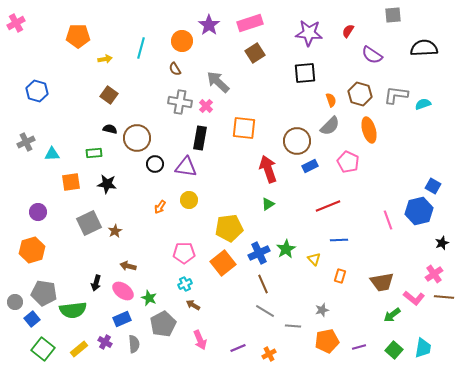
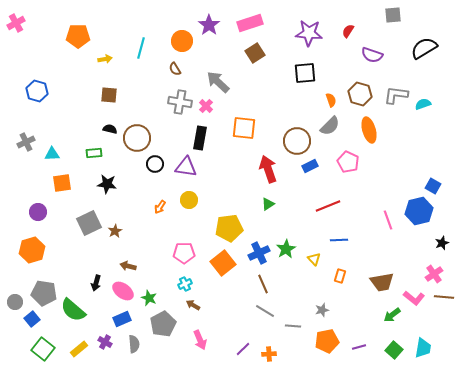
black semicircle at (424, 48): rotated 28 degrees counterclockwise
purple semicircle at (372, 55): rotated 15 degrees counterclockwise
brown square at (109, 95): rotated 30 degrees counterclockwise
orange square at (71, 182): moved 9 px left, 1 px down
green semicircle at (73, 310): rotated 48 degrees clockwise
purple line at (238, 348): moved 5 px right, 1 px down; rotated 21 degrees counterclockwise
orange cross at (269, 354): rotated 24 degrees clockwise
